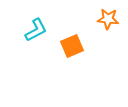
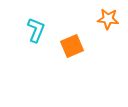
cyan L-shape: rotated 40 degrees counterclockwise
